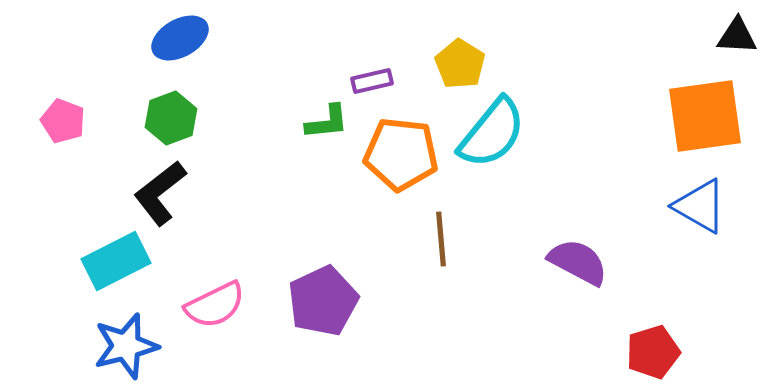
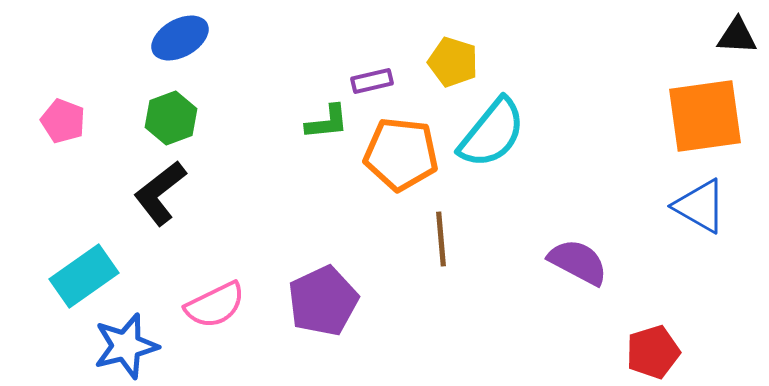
yellow pentagon: moved 7 px left, 2 px up; rotated 15 degrees counterclockwise
cyan rectangle: moved 32 px left, 15 px down; rotated 8 degrees counterclockwise
